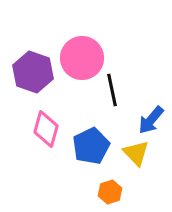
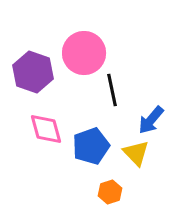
pink circle: moved 2 px right, 5 px up
pink diamond: rotated 30 degrees counterclockwise
blue pentagon: rotated 6 degrees clockwise
